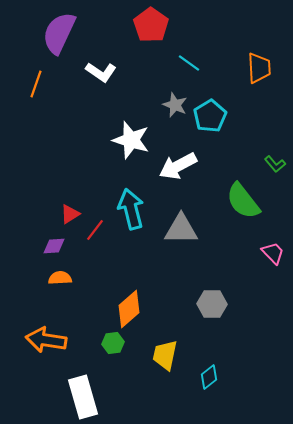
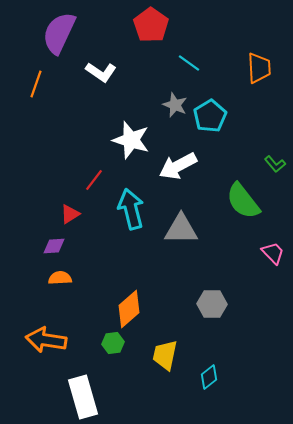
red line: moved 1 px left, 50 px up
